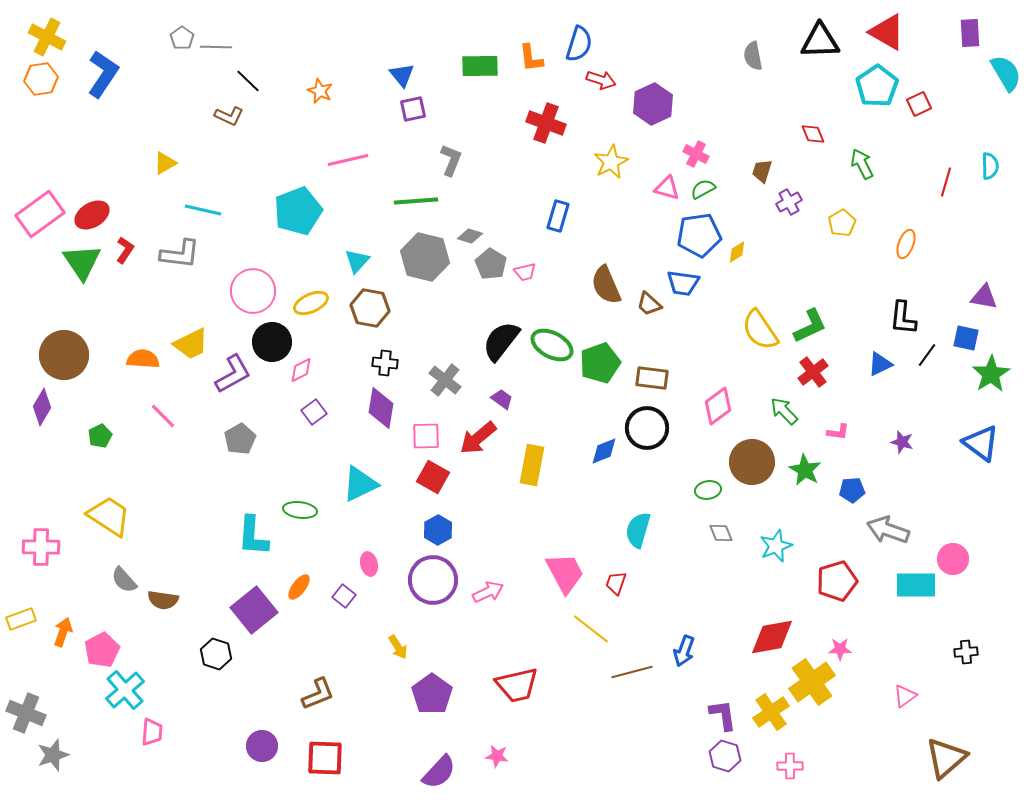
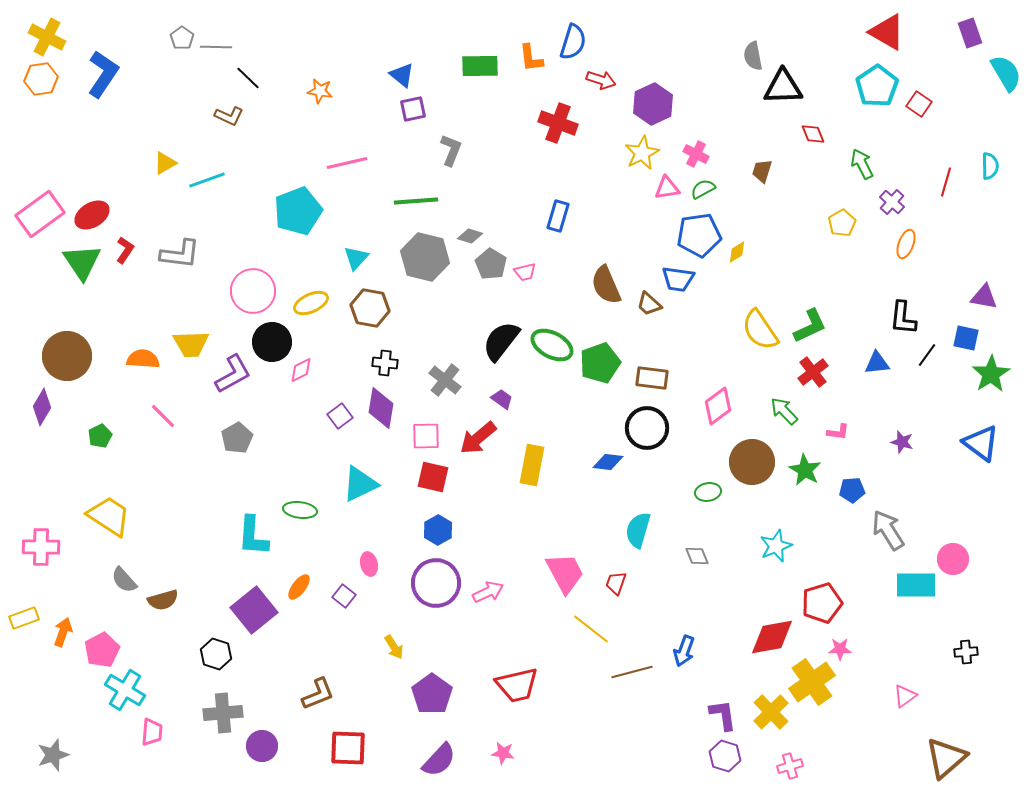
purple rectangle at (970, 33): rotated 16 degrees counterclockwise
black triangle at (820, 41): moved 37 px left, 46 px down
blue semicircle at (579, 44): moved 6 px left, 2 px up
blue triangle at (402, 75): rotated 12 degrees counterclockwise
black line at (248, 81): moved 3 px up
orange star at (320, 91): rotated 15 degrees counterclockwise
red square at (919, 104): rotated 30 degrees counterclockwise
red cross at (546, 123): moved 12 px right
pink line at (348, 160): moved 1 px left, 3 px down
gray L-shape at (451, 160): moved 10 px up
yellow star at (611, 162): moved 31 px right, 9 px up
pink triangle at (667, 188): rotated 24 degrees counterclockwise
purple cross at (789, 202): moved 103 px right; rotated 20 degrees counterclockwise
cyan line at (203, 210): moved 4 px right, 30 px up; rotated 33 degrees counterclockwise
cyan triangle at (357, 261): moved 1 px left, 3 px up
blue trapezoid at (683, 283): moved 5 px left, 4 px up
yellow trapezoid at (191, 344): rotated 24 degrees clockwise
brown circle at (64, 355): moved 3 px right, 1 px down
blue triangle at (880, 364): moved 3 px left, 1 px up; rotated 20 degrees clockwise
purple square at (314, 412): moved 26 px right, 4 px down
gray pentagon at (240, 439): moved 3 px left, 1 px up
blue diamond at (604, 451): moved 4 px right, 11 px down; rotated 28 degrees clockwise
red square at (433, 477): rotated 16 degrees counterclockwise
green ellipse at (708, 490): moved 2 px down
gray arrow at (888, 530): rotated 39 degrees clockwise
gray diamond at (721, 533): moved 24 px left, 23 px down
purple circle at (433, 580): moved 3 px right, 3 px down
red pentagon at (837, 581): moved 15 px left, 22 px down
brown semicircle at (163, 600): rotated 24 degrees counterclockwise
yellow rectangle at (21, 619): moved 3 px right, 1 px up
yellow arrow at (398, 647): moved 4 px left
cyan cross at (125, 690): rotated 18 degrees counterclockwise
yellow cross at (771, 712): rotated 9 degrees counterclockwise
gray cross at (26, 713): moved 197 px right; rotated 27 degrees counterclockwise
pink star at (497, 756): moved 6 px right, 3 px up
red square at (325, 758): moved 23 px right, 10 px up
pink cross at (790, 766): rotated 15 degrees counterclockwise
purple semicircle at (439, 772): moved 12 px up
